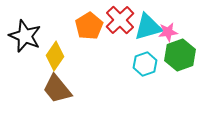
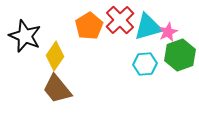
pink star: rotated 18 degrees counterclockwise
cyan hexagon: rotated 15 degrees clockwise
